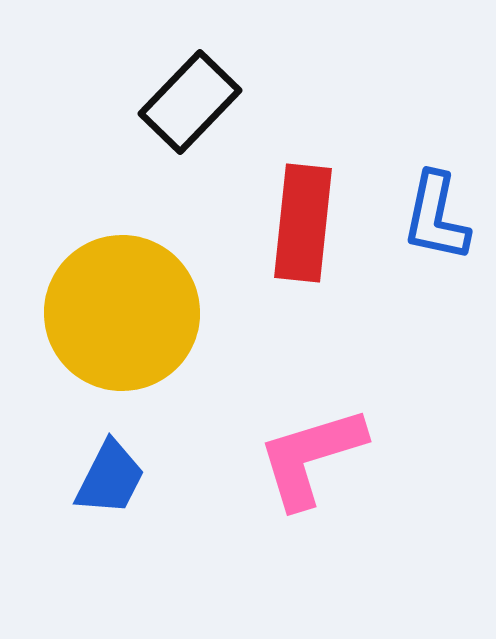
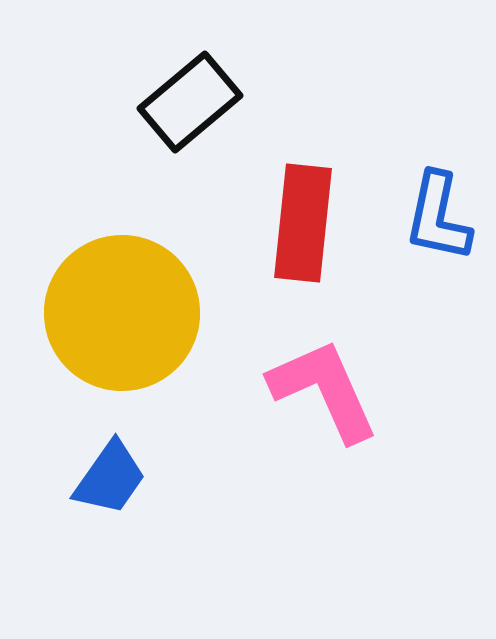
black rectangle: rotated 6 degrees clockwise
blue L-shape: moved 2 px right
pink L-shape: moved 13 px right, 67 px up; rotated 83 degrees clockwise
blue trapezoid: rotated 8 degrees clockwise
